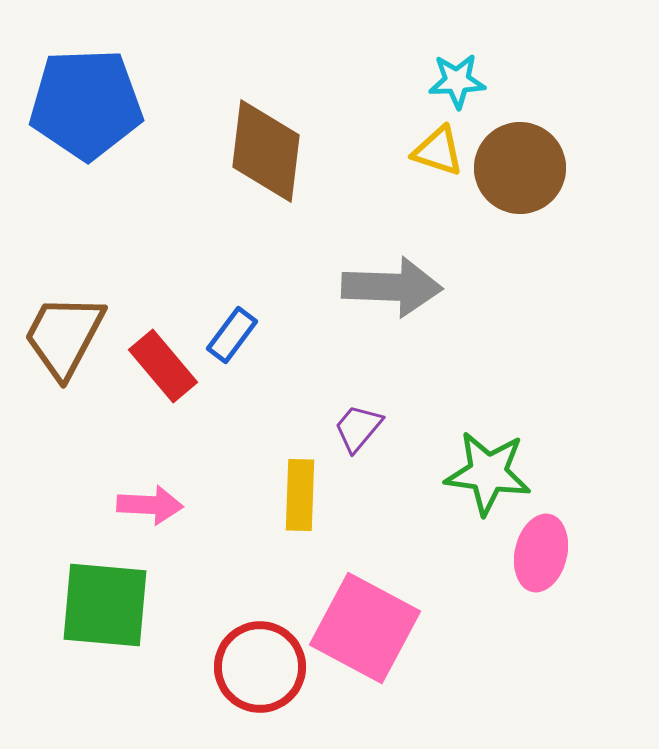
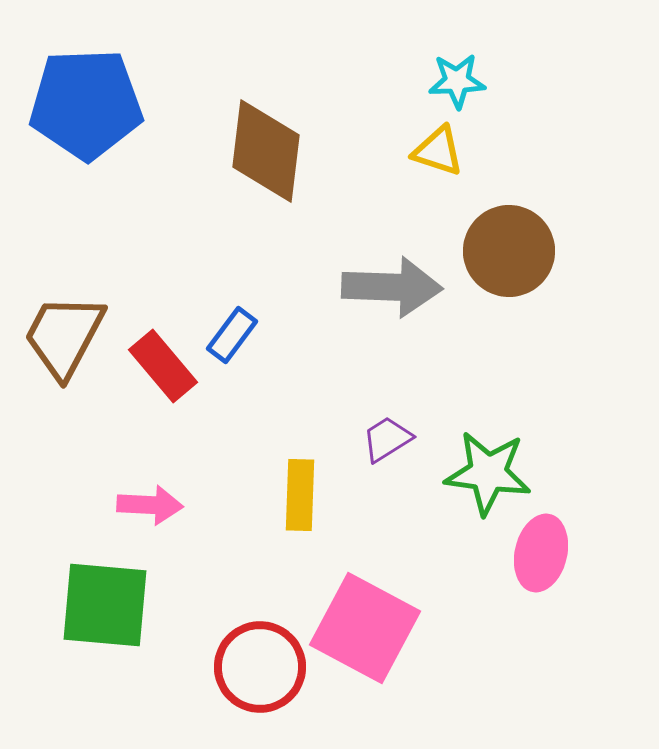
brown circle: moved 11 px left, 83 px down
purple trapezoid: moved 29 px right, 11 px down; rotated 18 degrees clockwise
